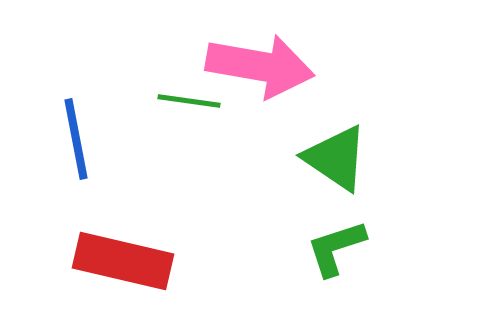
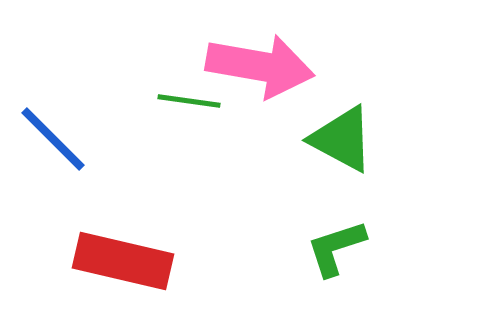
blue line: moved 23 px left; rotated 34 degrees counterclockwise
green triangle: moved 6 px right, 19 px up; rotated 6 degrees counterclockwise
